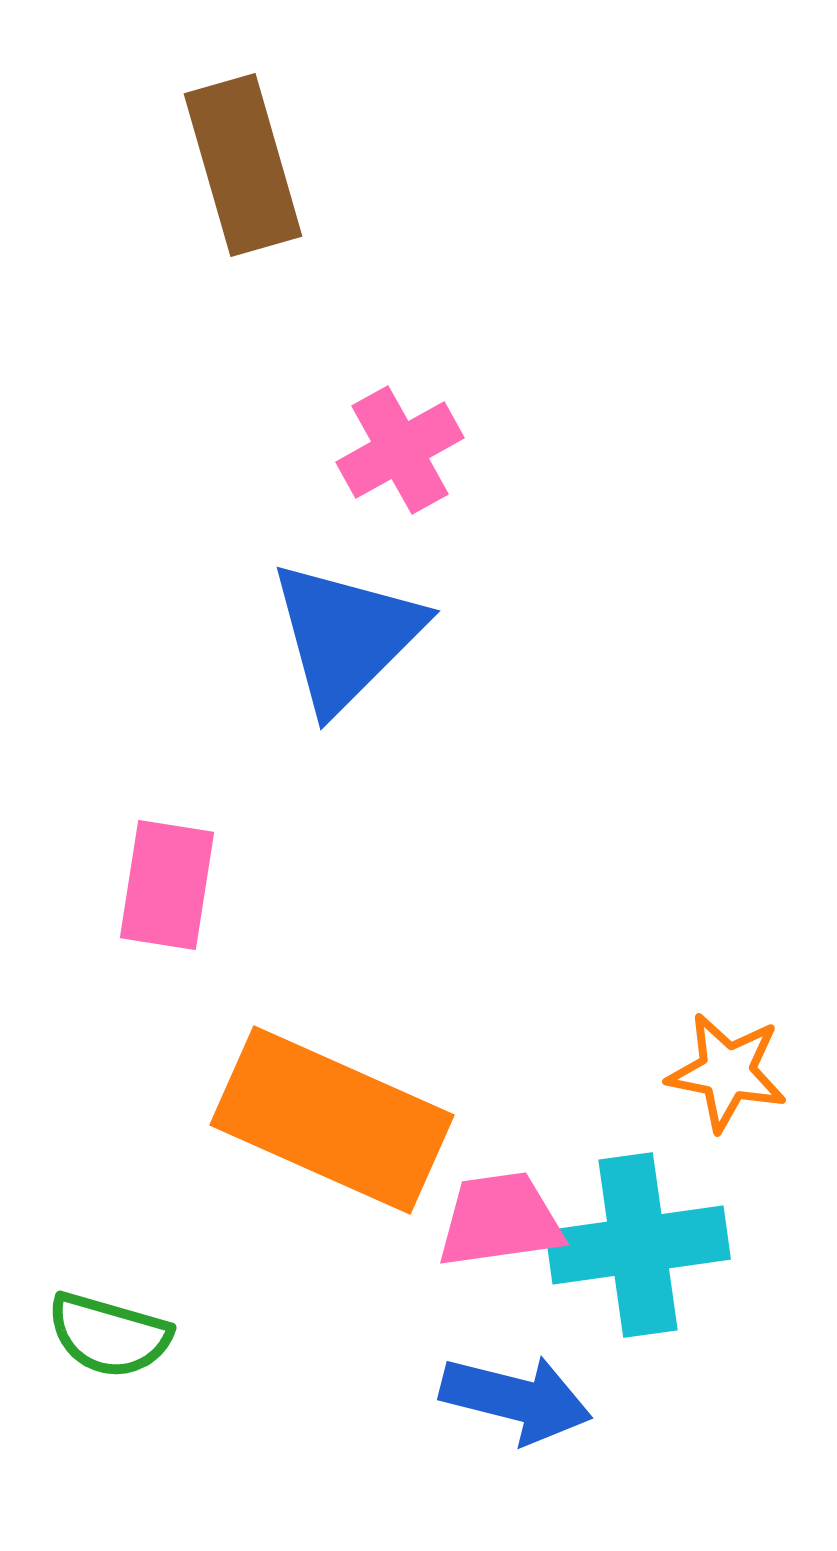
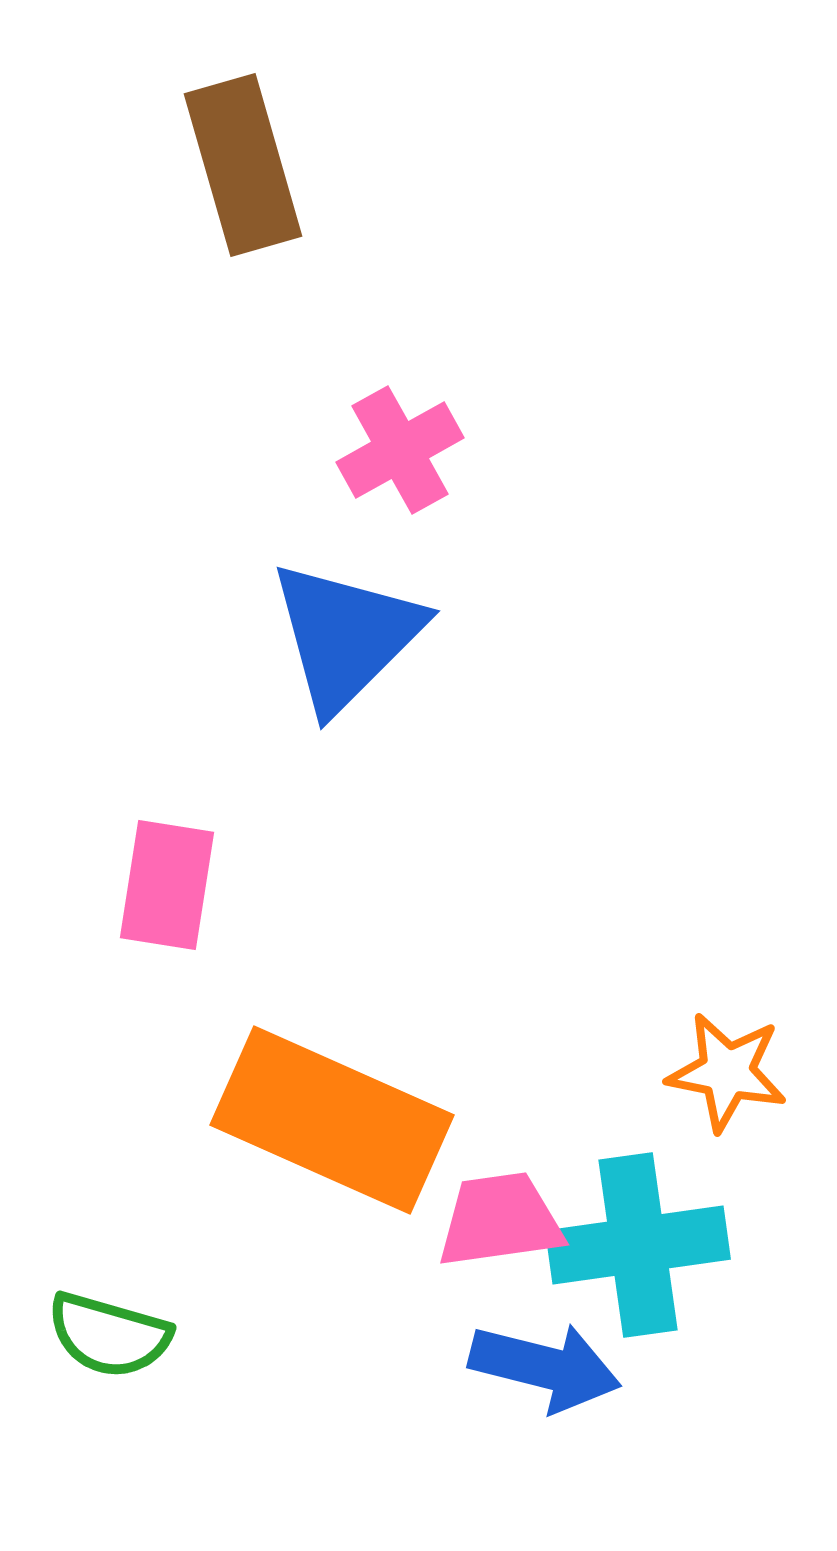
blue arrow: moved 29 px right, 32 px up
